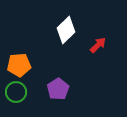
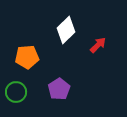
orange pentagon: moved 8 px right, 8 px up
purple pentagon: moved 1 px right
